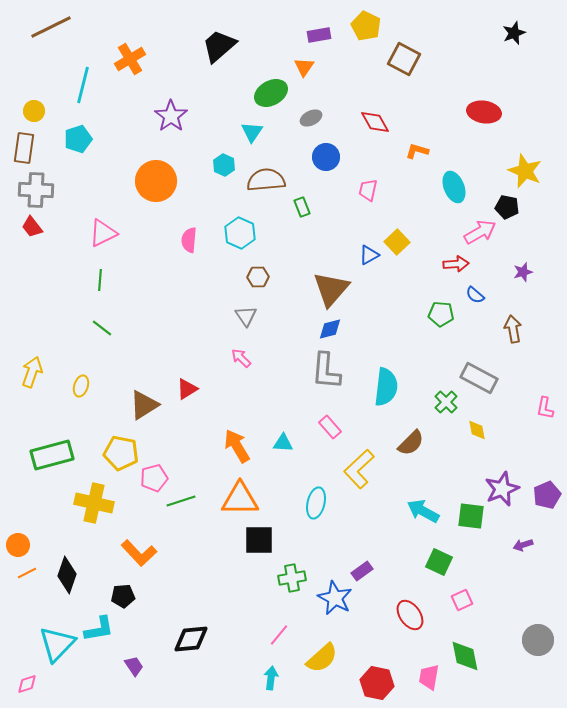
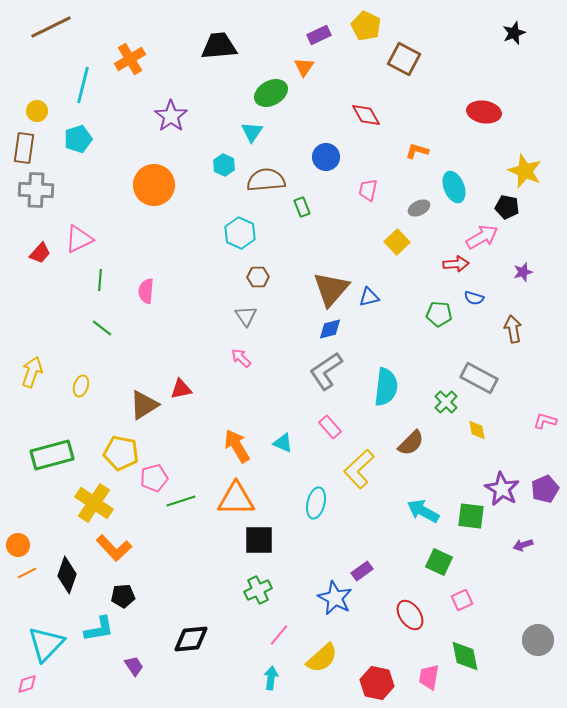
purple rectangle at (319, 35): rotated 15 degrees counterclockwise
black trapezoid at (219, 46): rotated 36 degrees clockwise
yellow circle at (34, 111): moved 3 px right
gray ellipse at (311, 118): moved 108 px right, 90 px down
red diamond at (375, 122): moved 9 px left, 7 px up
orange circle at (156, 181): moved 2 px left, 4 px down
red trapezoid at (32, 227): moved 8 px right, 26 px down; rotated 100 degrees counterclockwise
pink arrow at (480, 232): moved 2 px right, 5 px down
pink triangle at (103, 233): moved 24 px left, 6 px down
pink semicircle at (189, 240): moved 43 px left, 51 px down
blue triangle at (369, 255): moved 42 px down; rotated 15 degrees clockwise
blue semicircle at (475, 295): moved 1 px left, 3 px down; rotated 24 degrees counterclockwise
green pentagon at (441, 314): moved 2 px left
gray L-shape at (326, 371): rotated 51 degrees clockwise
red triangle at (187, 389): moved 6 px left; rotated 20 degrees clockwise
pink L-shape at (545, 408): moved 13 px down; rotated 95 degrees clockwise
cyan triangle at (283, 443): rotated 20 degrees clockwise
purple star at (502, 489): rotated 20 degrees counterclockwise
purple pentagon at (547, 495): moved 2 px left, 6 px up
orange triangle at (240, 499): moved 4 px left
yellow cross at (94, 503): rotated 21 degrees clockwise
orange L-shape at (139, 553): moved 25 px left, 5 px up
green cross at (292, 578): moved 34 px left, 12 px down; rotated 16 degrees counterclockwise
cyan triangle at (57, 644): moved 11 px left
